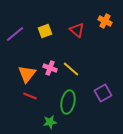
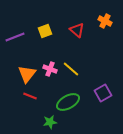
purple line: moved 3 px down; rotated 18 degrees clockwise
pink cross: moved 1 px down
green ellipse: rotated 50 degrees clockwise
